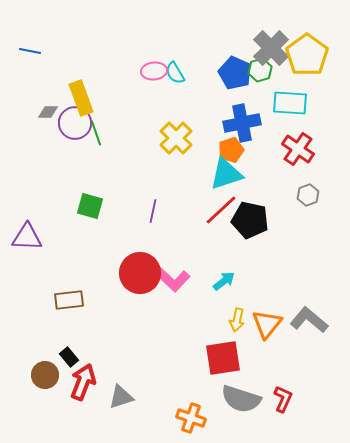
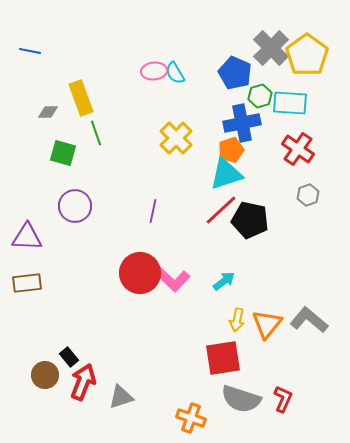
green hexagon: moved 26 px down
purple circle: moved 83 px down
green square: moved 27 px left, 53 px up
brown rectangle: moved 42 px left, 17 px up
